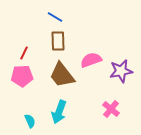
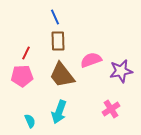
blue line: rotated 35 degrees clockwise
red line: moved 2 px right
pink cross: rotated 18 degrees clockwise
